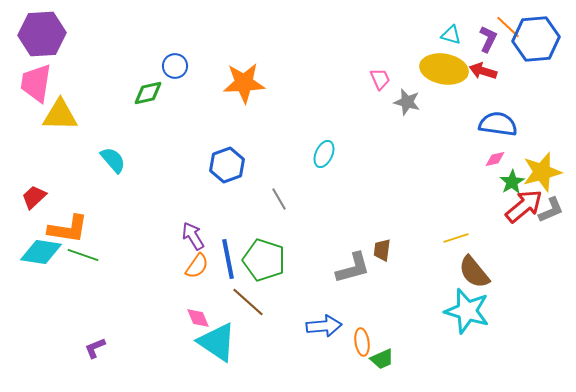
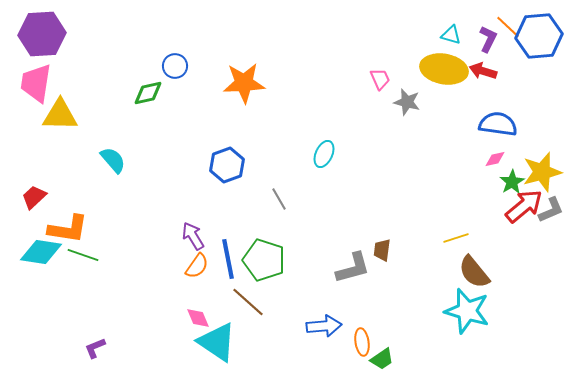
blue hexagon at (536, 39): moved 3 px right, 3 px up
green trapezoid at (382, 359): rotated 10 degrees counterclockwise
